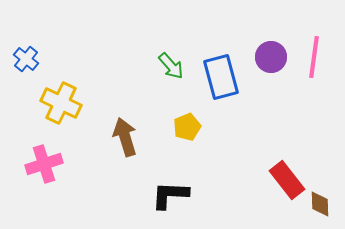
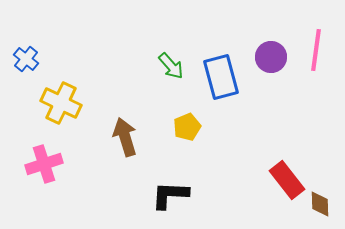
pink line: moved 2 px right, 7 px up
